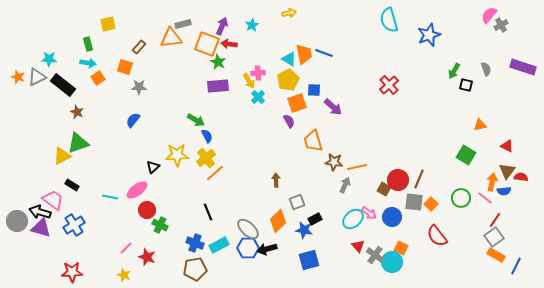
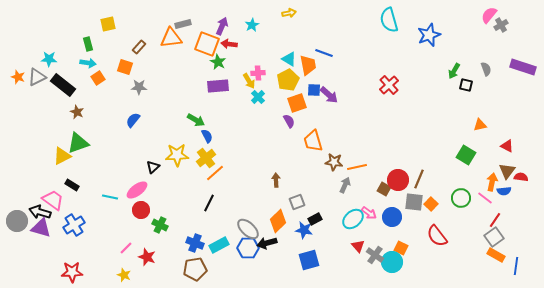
orange trapezoid at (304, 54): moved 4 px right, 11 px down
purple arrow at (333, 107): moved 4 px left, 12 px up
red circle at (147, 210): moved 6 px left
black line at (208, 212): moved 1 px right, 9 px up; rotated 48 degrees clockwise
black arrow at (267, 249): moved 6 px up
blue line at (516, 266): rotated 18 degrees counterclockwise
